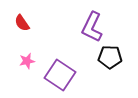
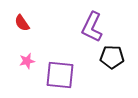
black pentagon: moved 2 px right
purple square: rotated 28 degrees counterclockwise
